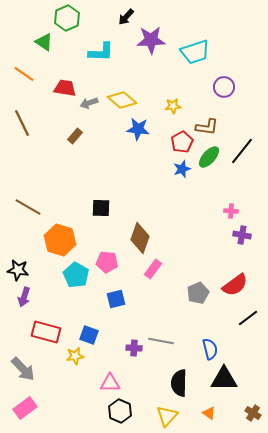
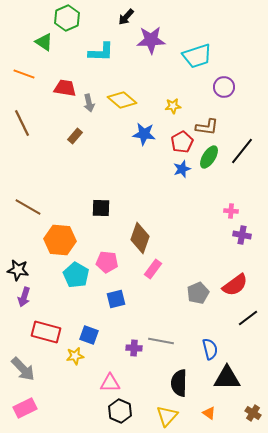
cyan trapezoid at (195, 52): moved 2 px right, 4 px down
orange line at (24, 74): rotated 15 degrees counterclockwise
gray arrow at (89, 103): rotated 84 degrees counterclockwise
blue star at (138, 129): moved 6 px right, 5 px down
green ellipse at (209, 157): rotated 10 degrees counterclockwise
orange hexagon at (60, 240): rotated 12 degrees counterclockwise
black triangle at (224, 379): moved 3 px right, 1 px up
pink rectangle at (25, 408): rotated 10 degrees clockwise
